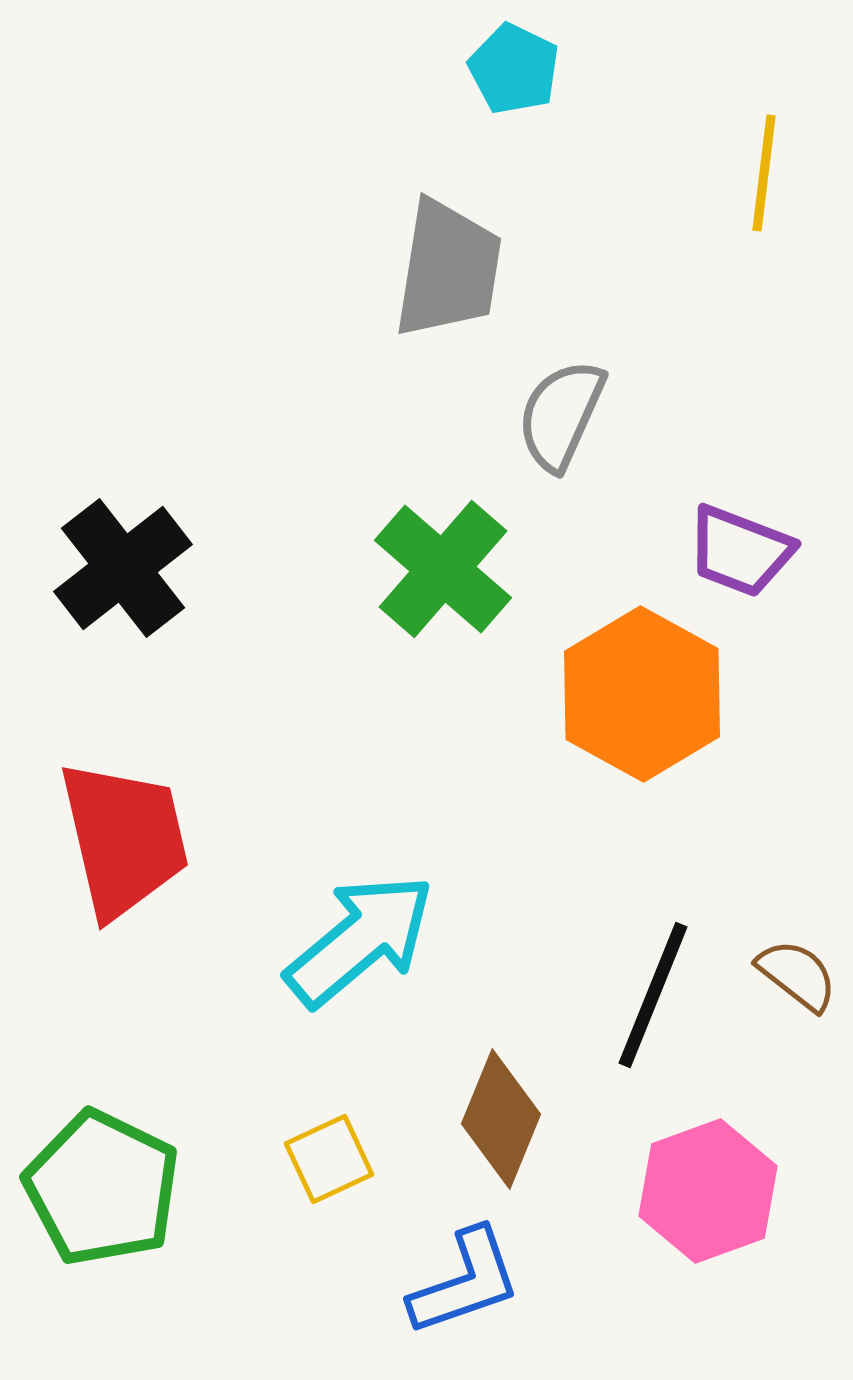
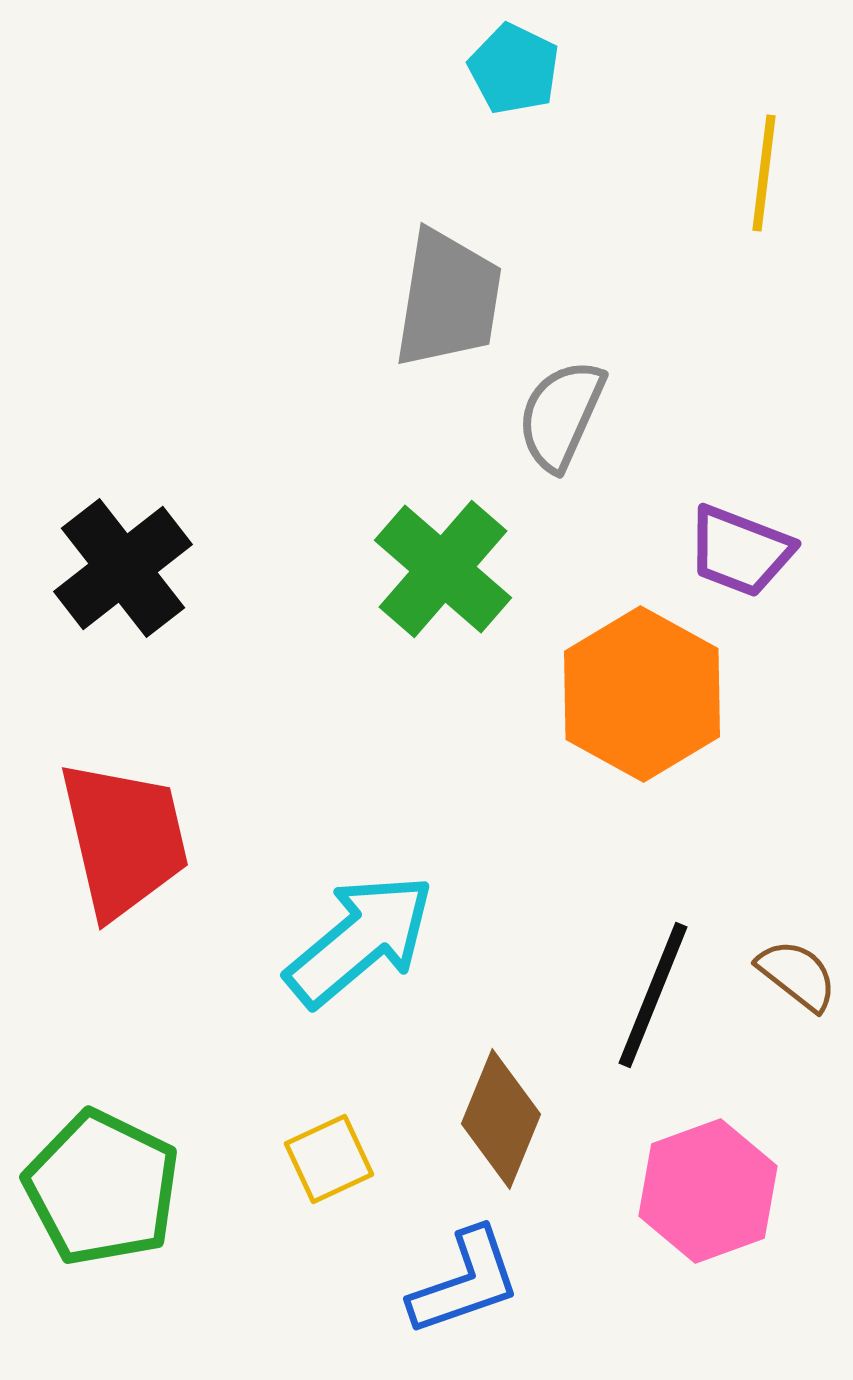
gray trapezoid: moved 30 px down
